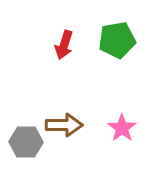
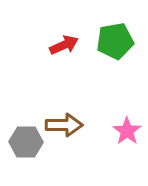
green pentagon: moved 2 px left, 1 px down
red arrow: rotated 132 degrees counterclockwise
pink star: moved 5 px right, 3 px down
